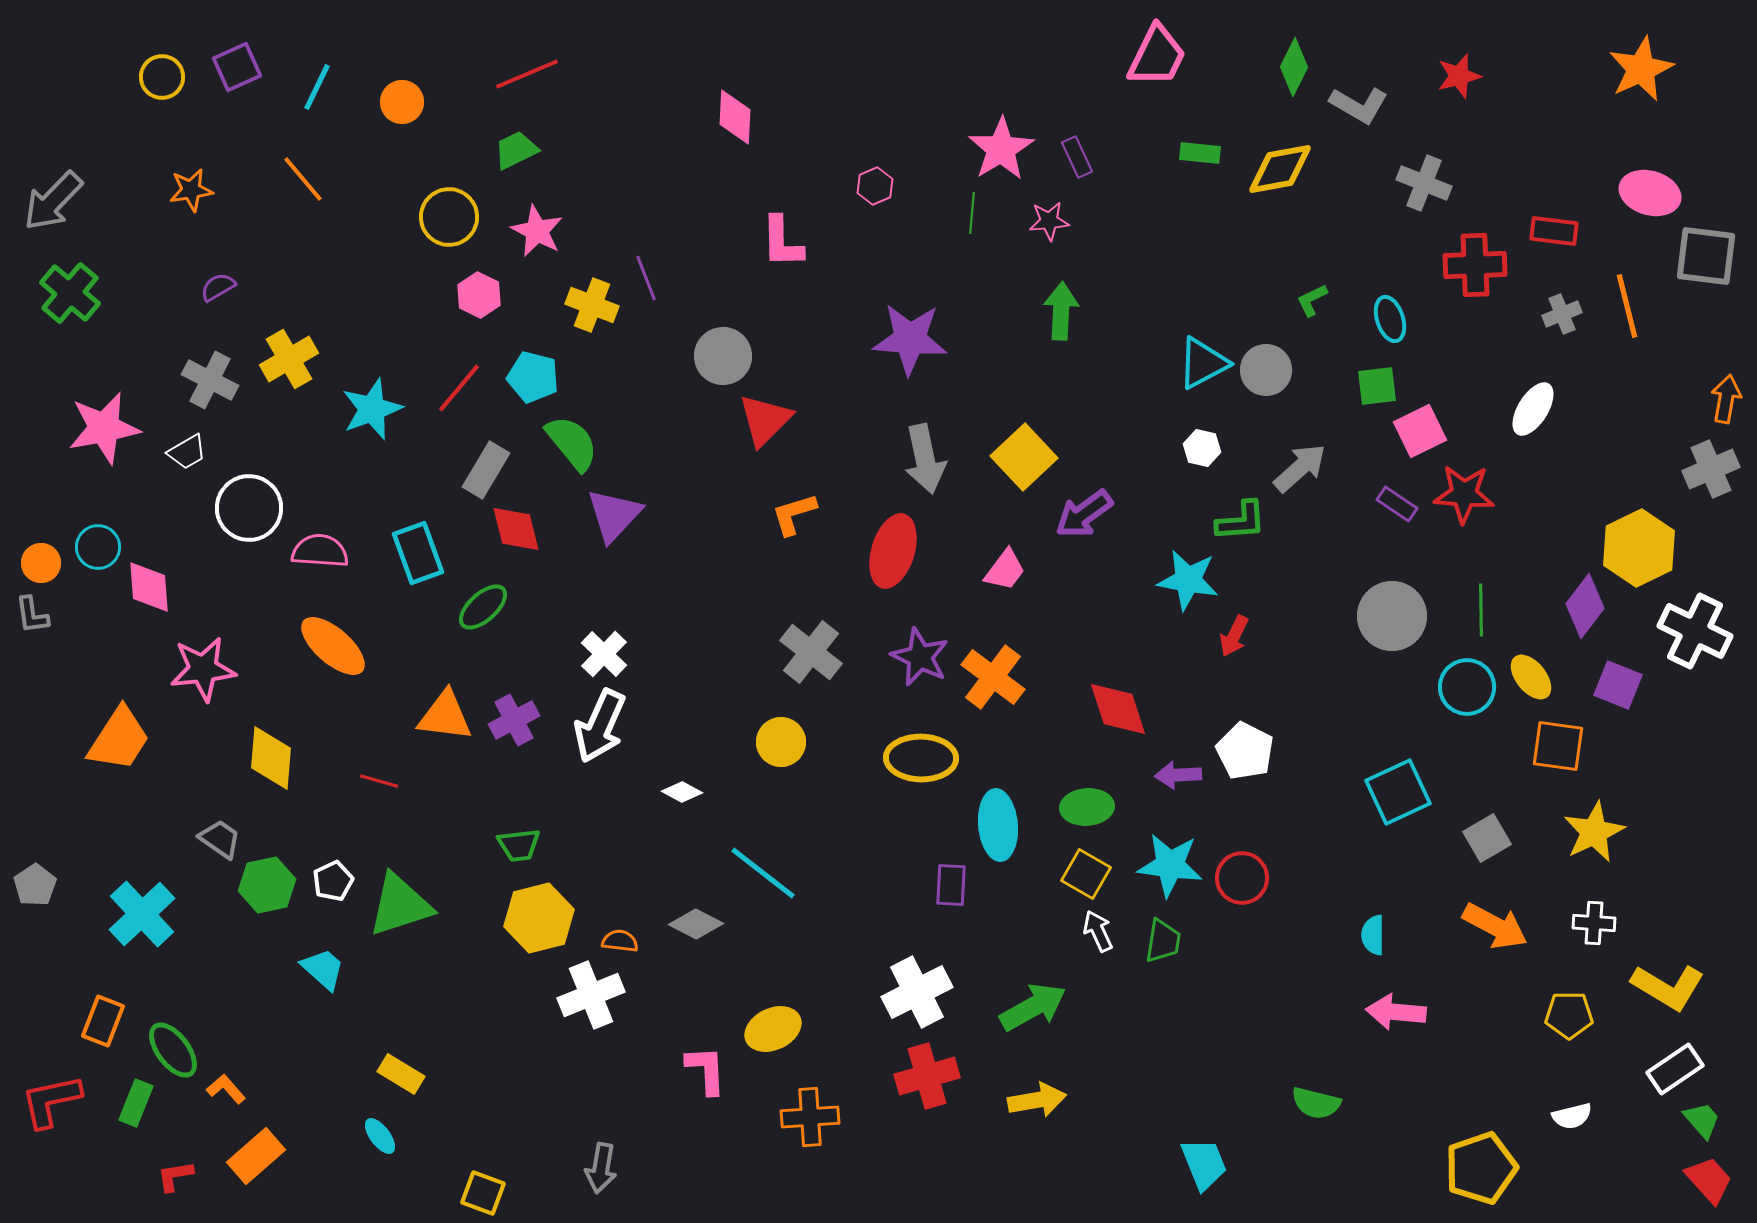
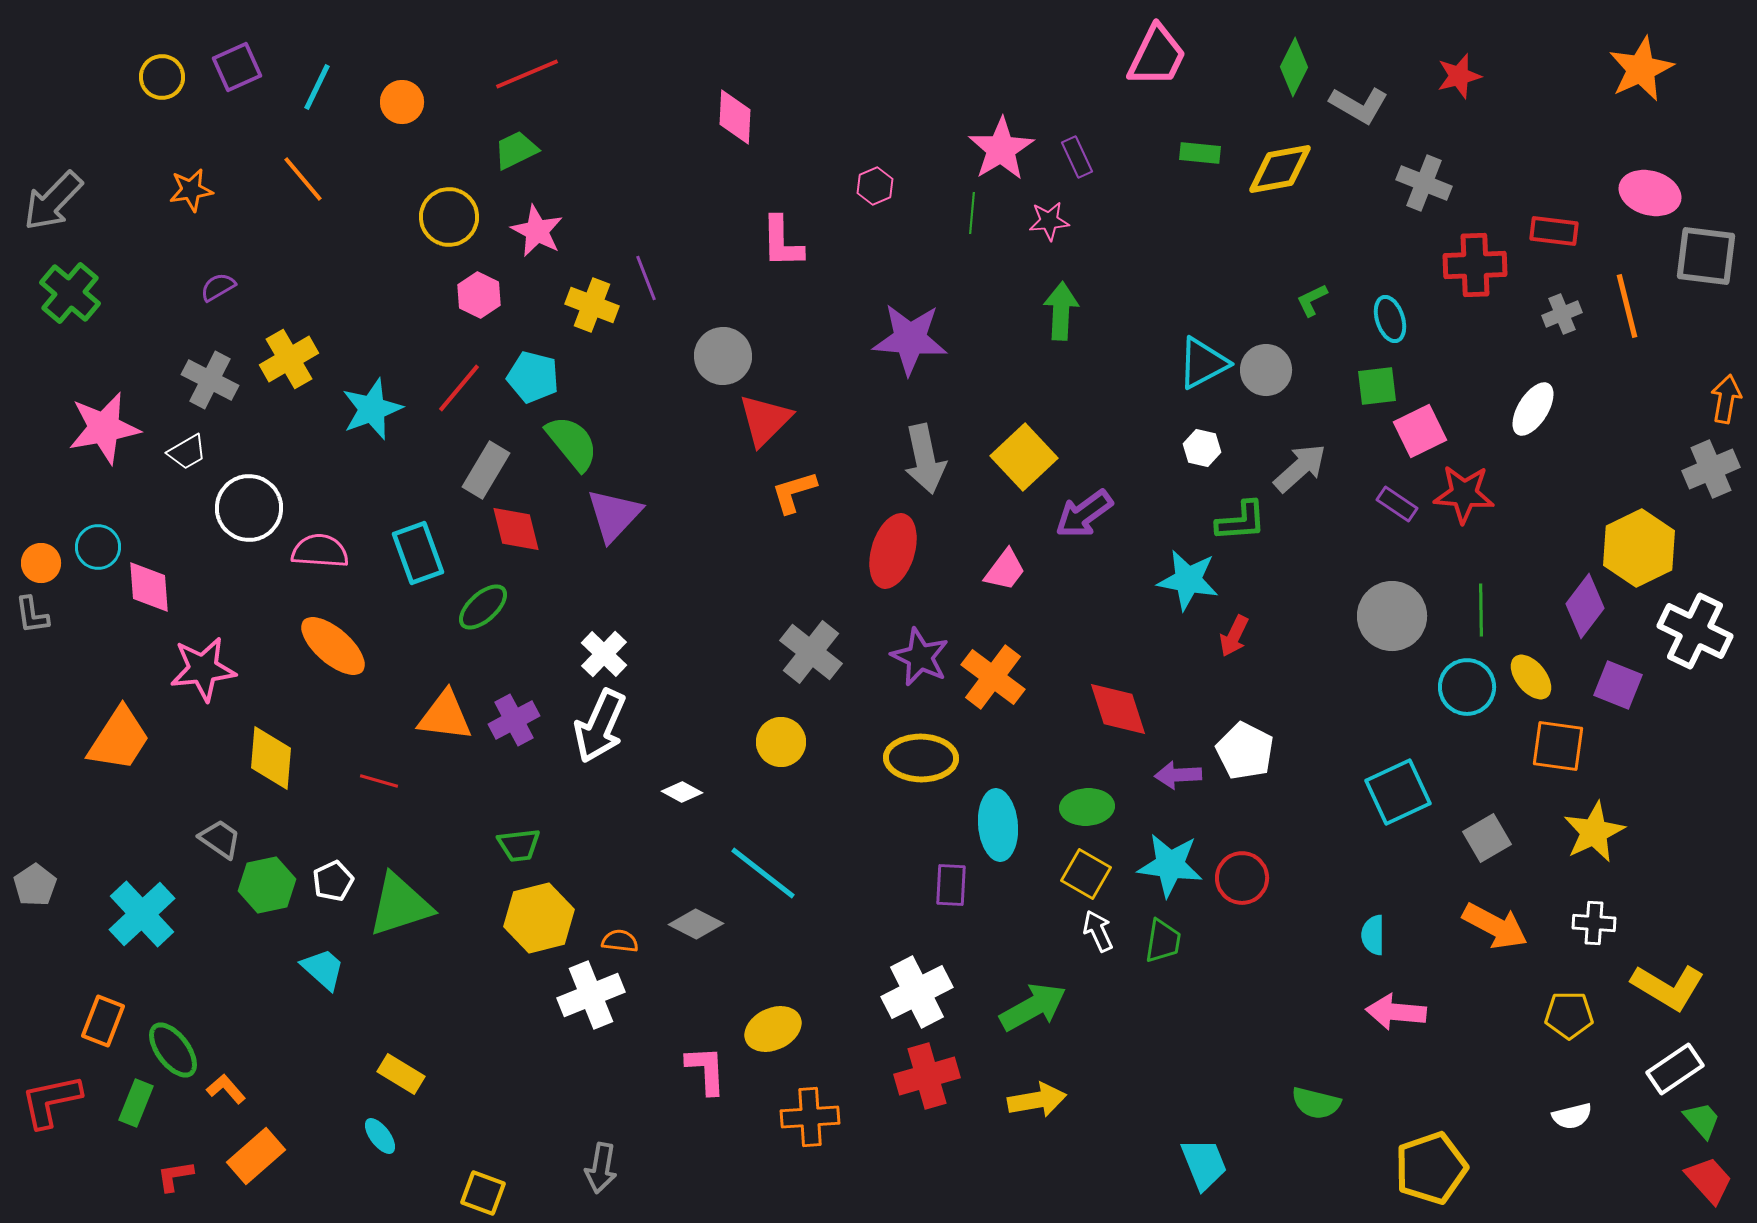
orange L-shape at (794, 514): moved 22 px up
yellow pentagon at (1481, 1168): moved 50 px left
